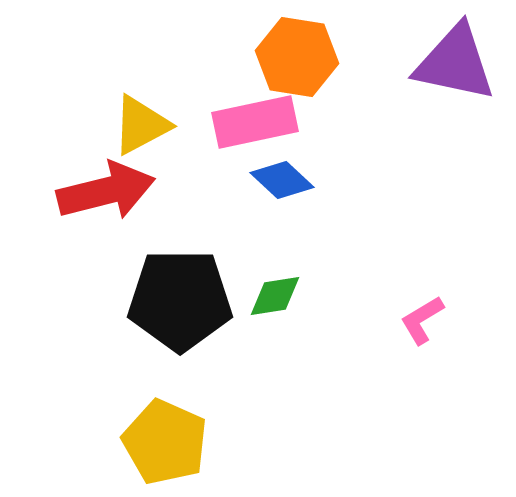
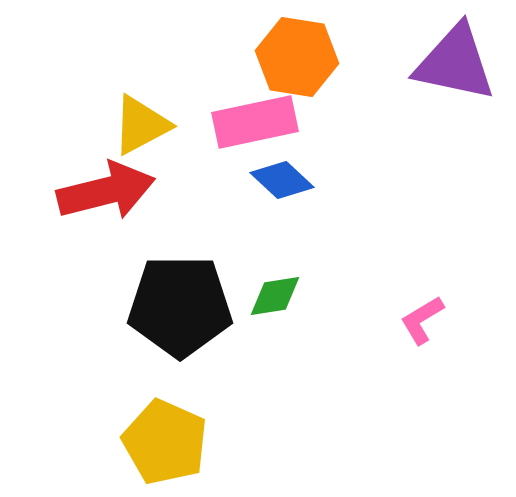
black pentagon: moved 6 px down
